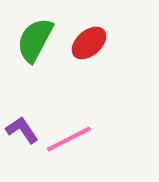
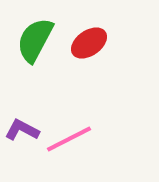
red ellipse: rotated 6 degrees clockwise
purple L-shape: rotated 28 degrees counterclockwise
